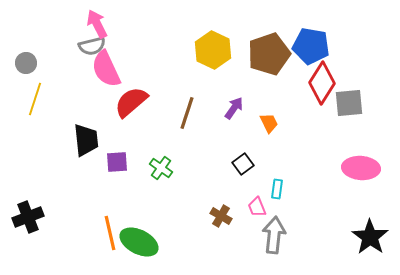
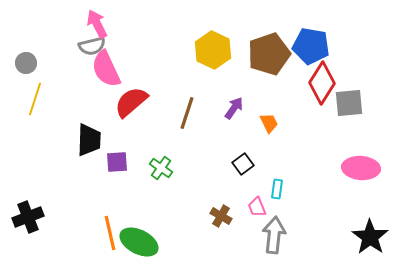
black trapezoid: moved 3 px right; rotated 8 degrees clockwise
